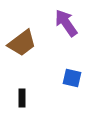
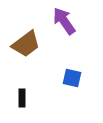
purple arrow: moved 2 px left, 2 px up
brown trapezoid: moved 4 px right, 1 px down
